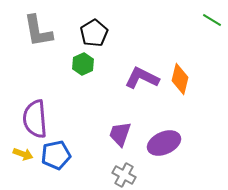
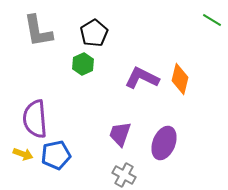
purple ellipse: rotated 44 degrees counterclockwise
